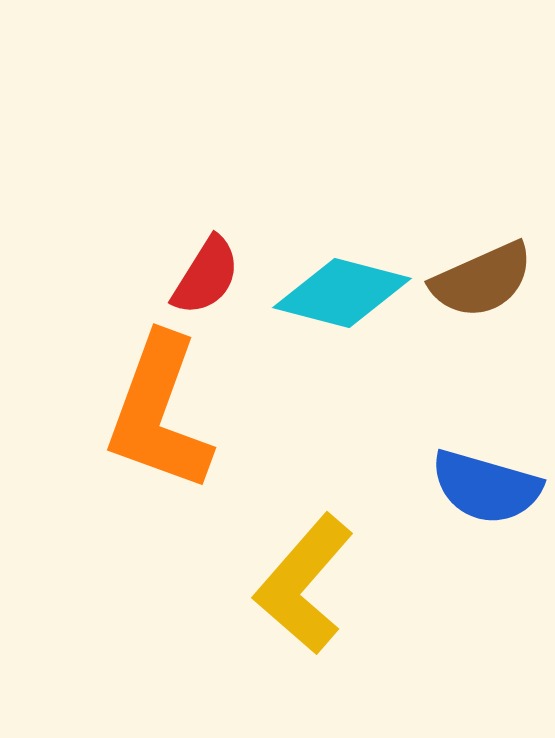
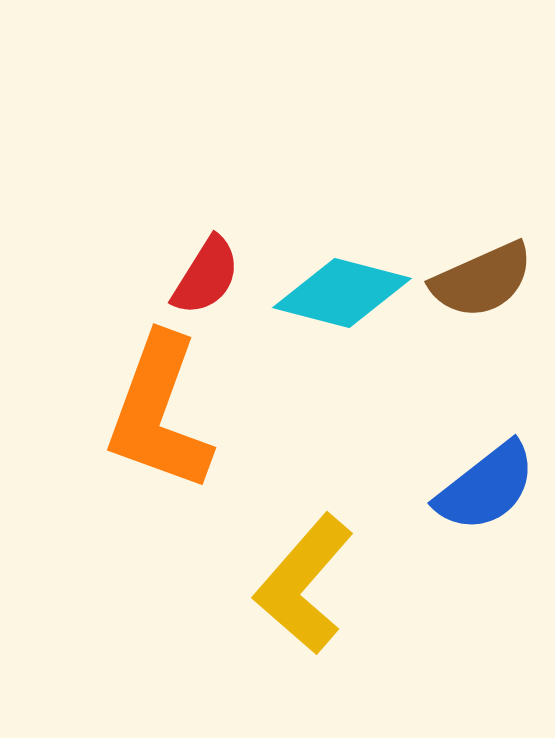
blue semicircle: rotated 54 degrees counterclockwise
